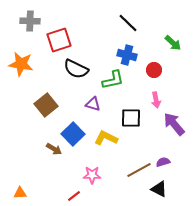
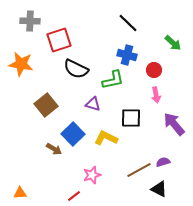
pink arrow: moved 5 px up
pink star: rotated 18 degrees counterclockwise
